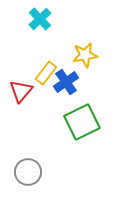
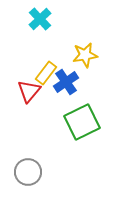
red triangle: moved 8 px right
